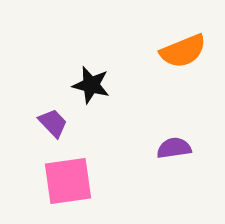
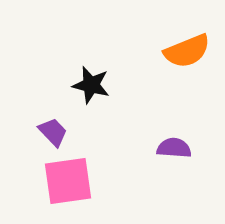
orange semicircle: moved 4 px right
purple trapezoid: moved 9 px down
purple semicircle: rotated 12 degrees clockwise
